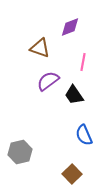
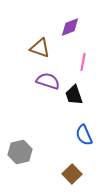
purple semicircle: rotated 55 degrees clockwise
black trapezoid: rotated 15 degrees clockwise
